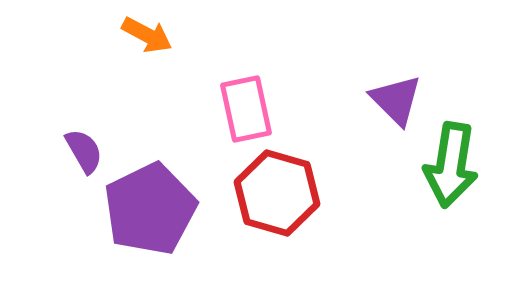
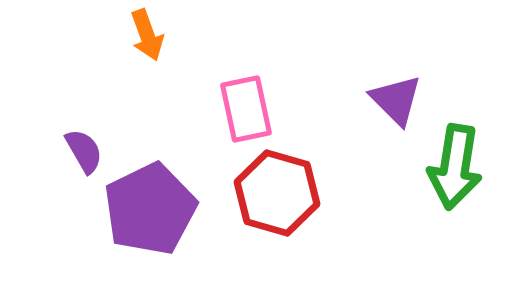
orange arrow: rotated 42 degrees clockwise
green arrow: moved 4 px right, 2 px down
